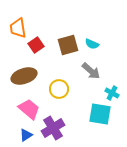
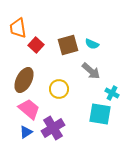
red square: rotated 14 degrees counterclockwise
brown ellipse: moved 4 px down; rotated 45 degrees counterclockwise
blue triangle: moved 3 px up
